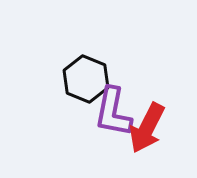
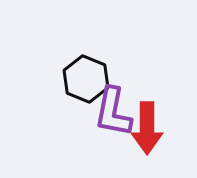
red arrow: rotated 27 degrees counterclockwise
